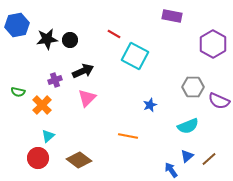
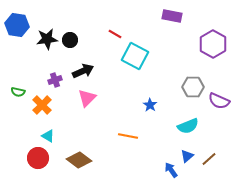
blue hexagon: rotated 20 degrees clockwise
red line: moved 1 px right
blue star: rotated 16 degrees counterclockwise
cyan triangle: rotated 48 degrees counterclockwise
